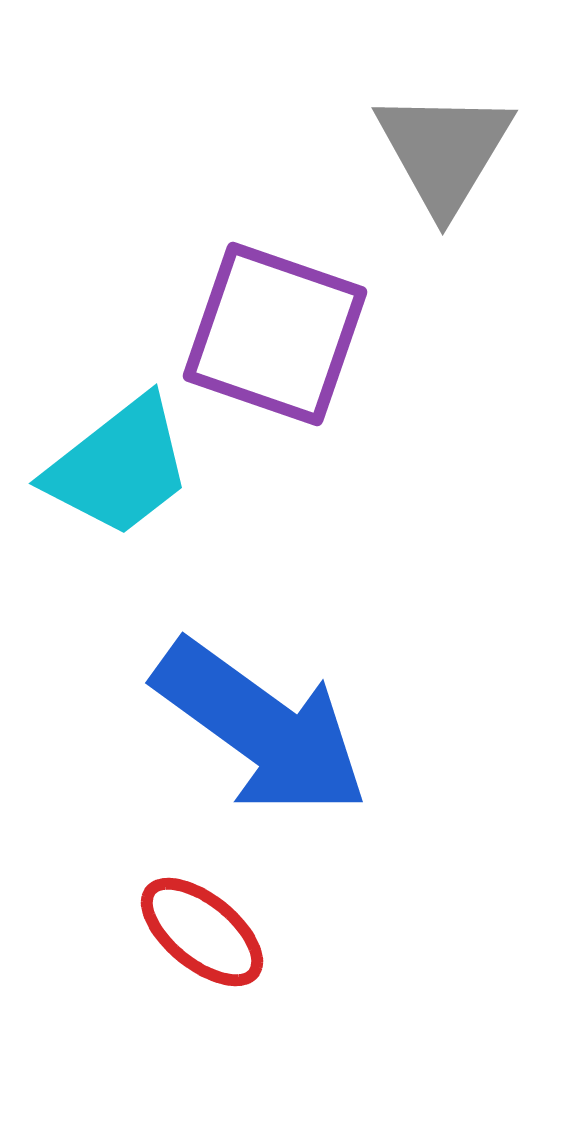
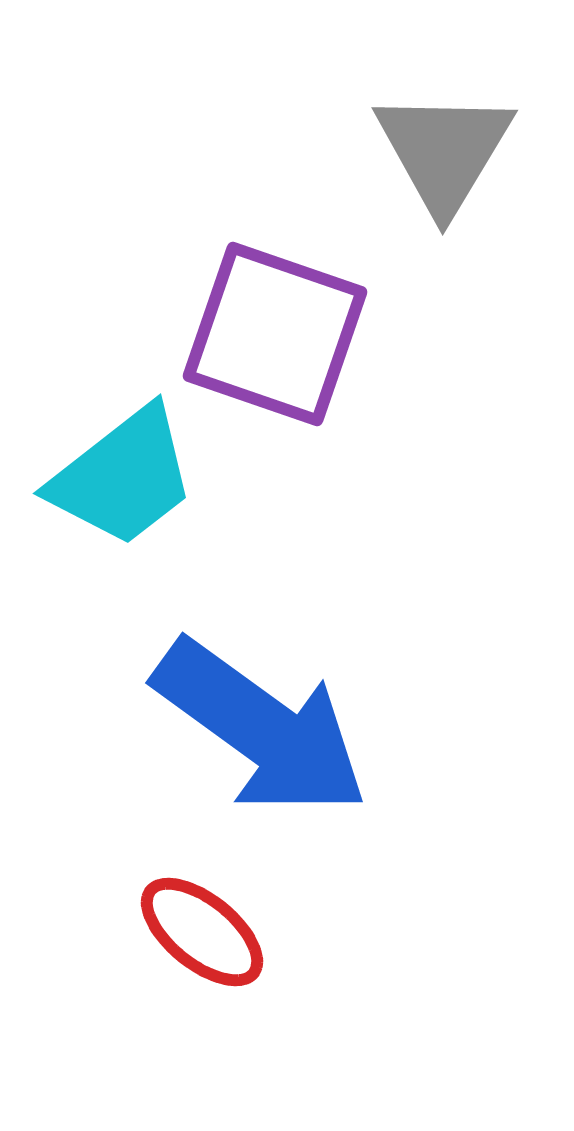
cyan trapezoid: moved 4 px right, 10 px down
